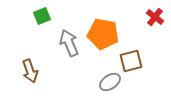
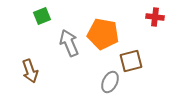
red cross: rotated 30 degrees counterclockwise
gray ellipse: rotated 30 degrees counterclockwise
